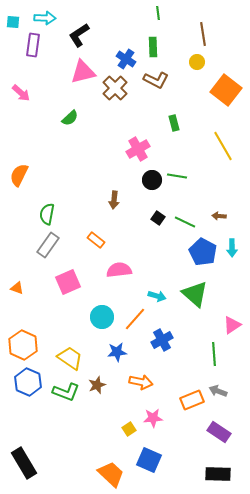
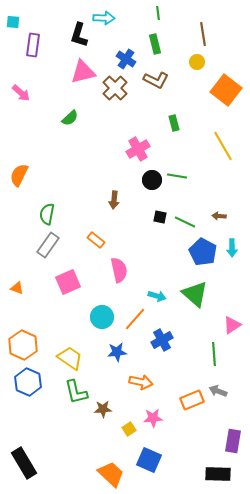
cyan arrow at (45, 18): moved 59 px right
black L-shape at (79, 35): rotated 40 degrees counterclockwise
green rectangle at (153, 47): moved 2 px right, 3 px up; rotated 12 degrees counterclockwise
black square at (158, 218): moved 2 px right, 1 px up; rotated 24 degrees counterclockwise
pink semicircle at (119, 270): rotated 85 degrees clockwise
brown star at (97, 385): moved 6 px right, 24 px down; rotated 18 degrees clockwise
green L-shape at (66, 392): moved 10 px right; rotated 56 degrees clockwise
purple rectangle at (219, 432): moved 14 px right, 9 px down; rotated 65 degrees clockwise
